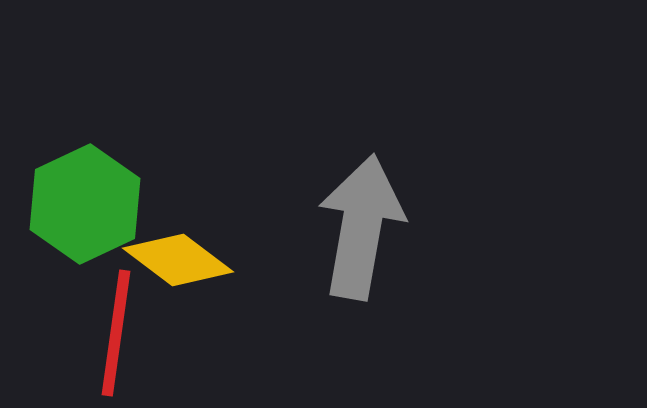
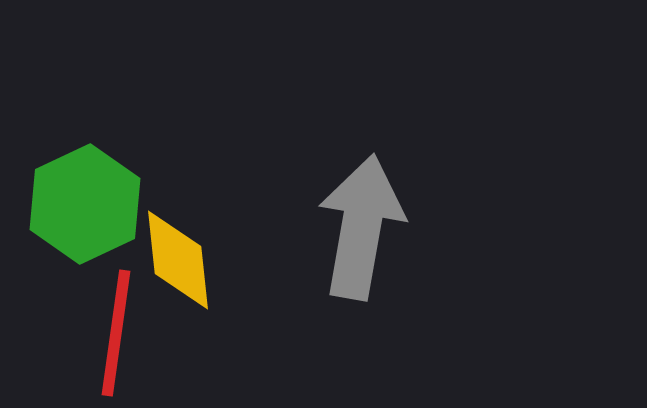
yellow diamond: rotated 47 degrees clockwise
